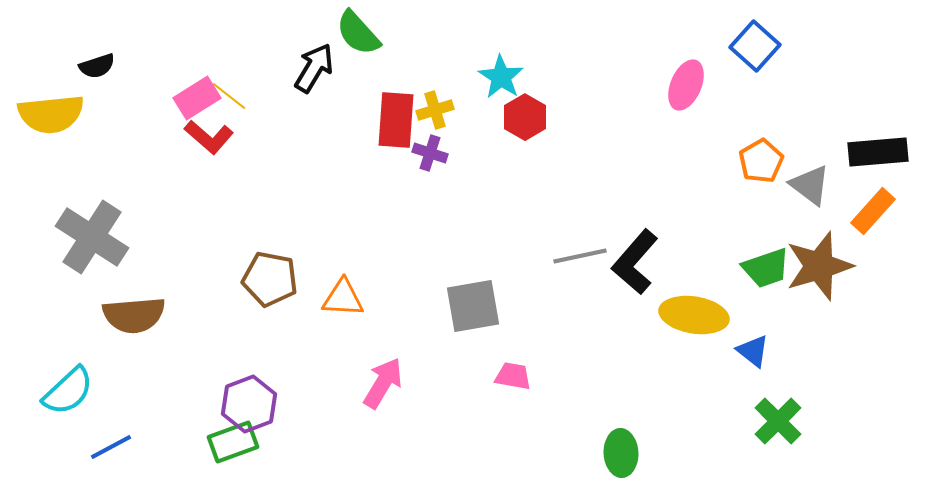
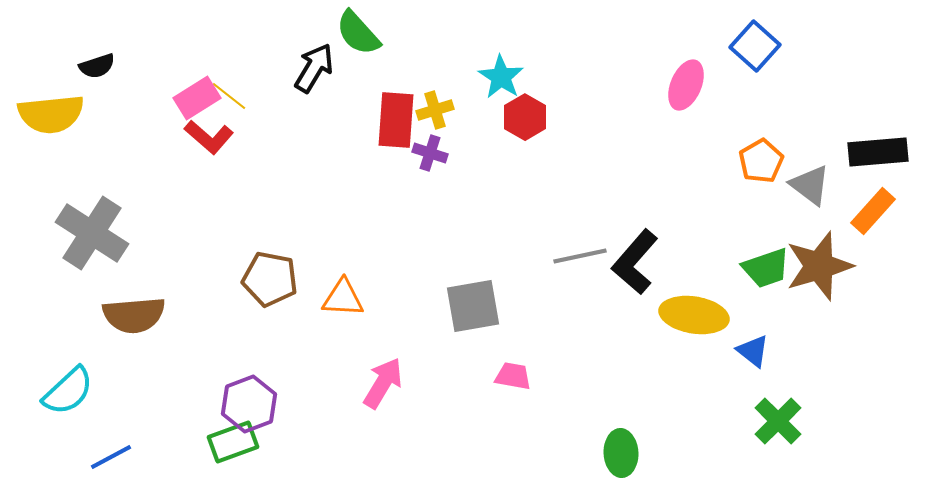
gray cross: moved 4 px up
blue line: moved 10 px down
